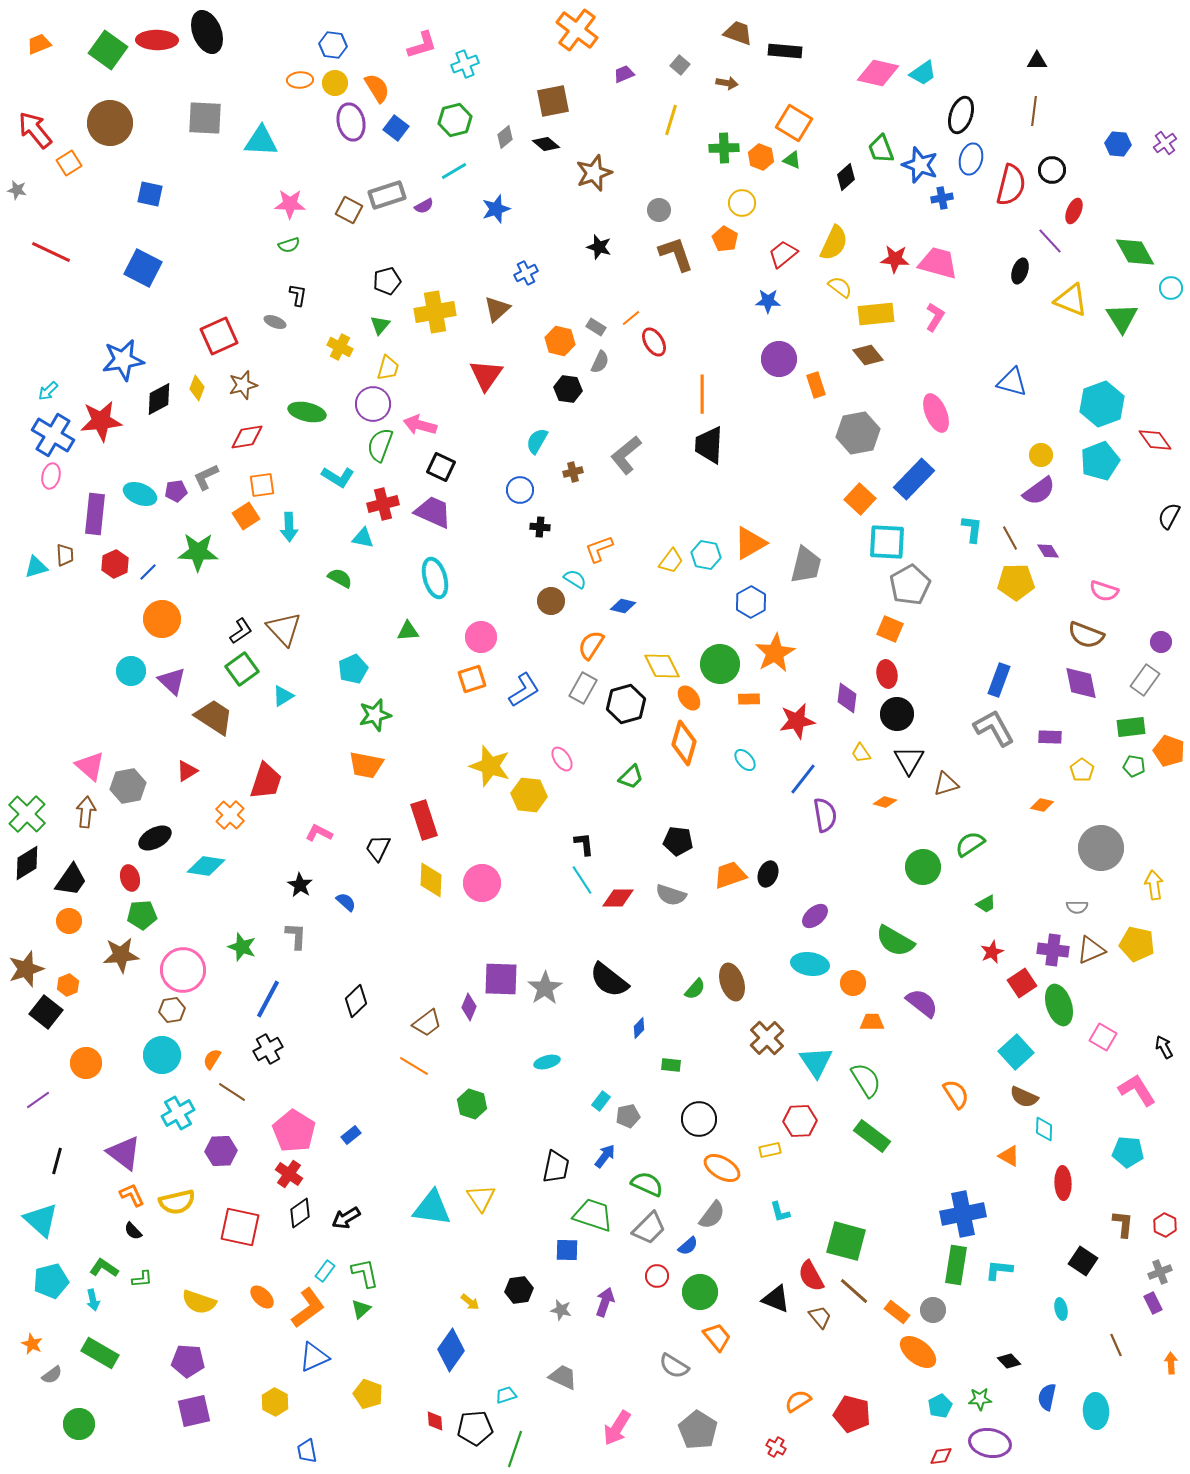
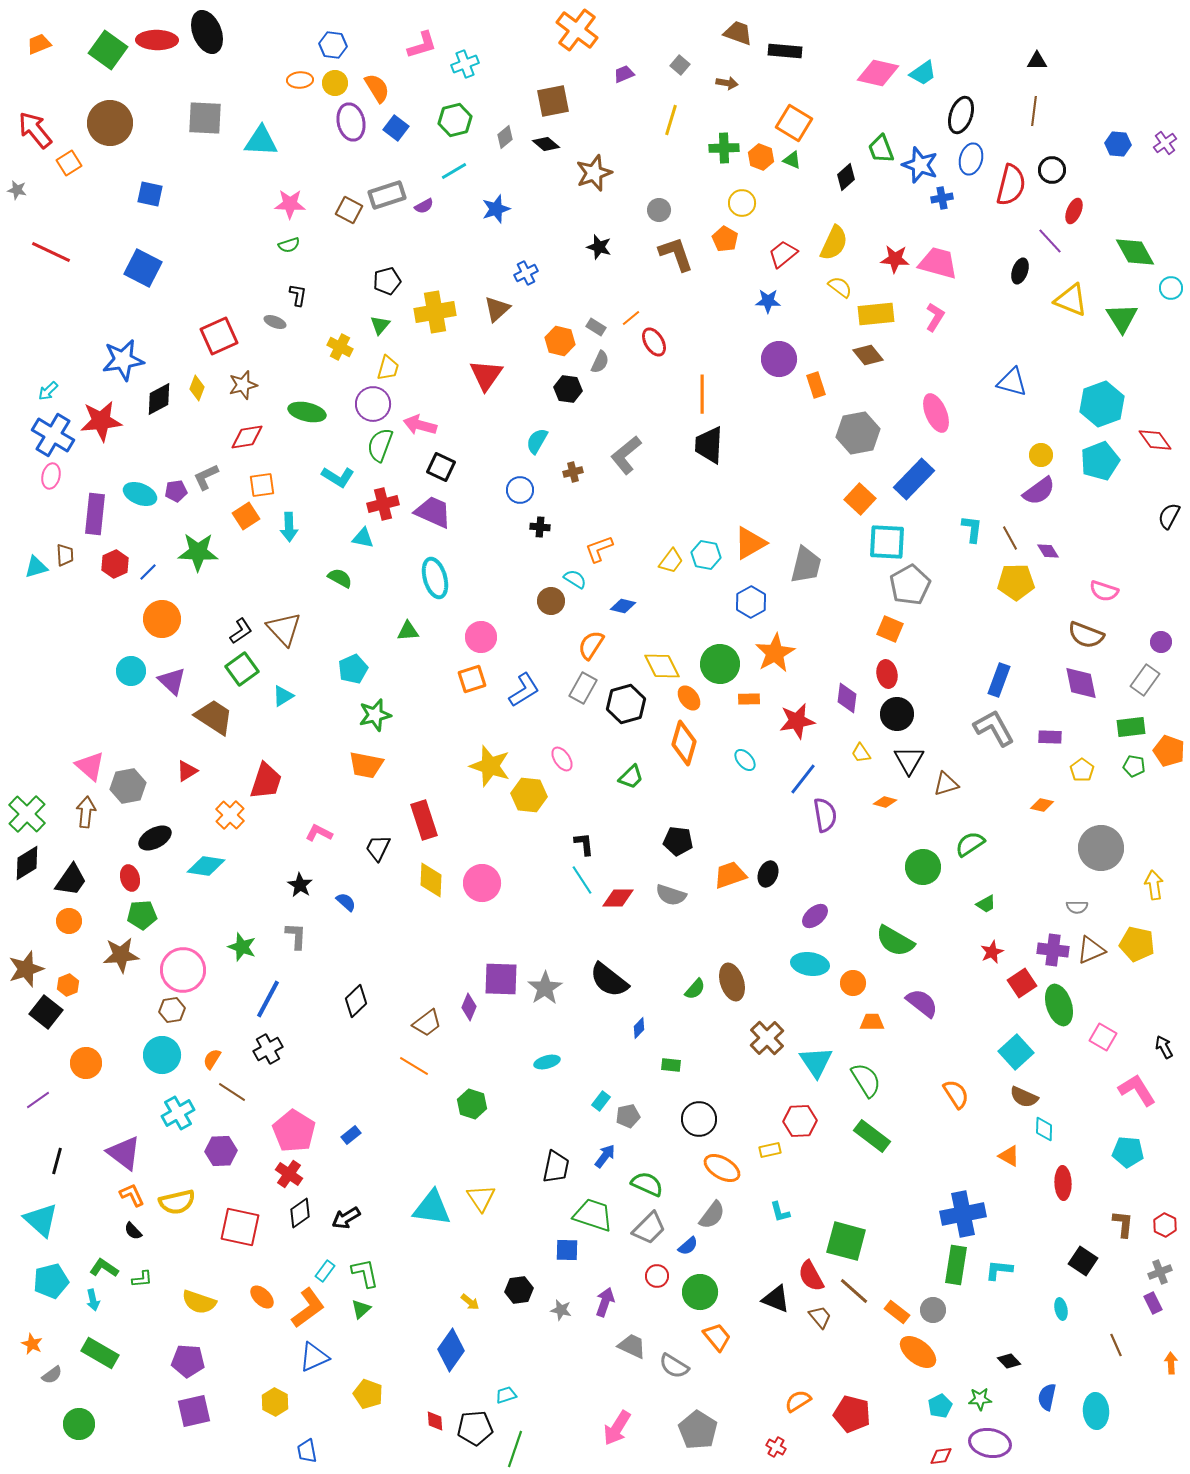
gray trapezoid at (563, 1377): moved 69 px right, 31 px up
